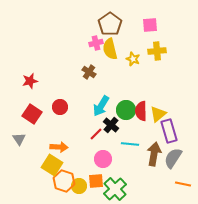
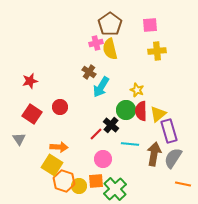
yellow star: moved 4 px right, 31 px down
cyan arrow: moved 19 px up
